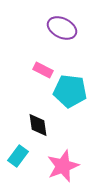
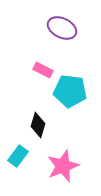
black diamond: rotated 25 degrees clockwise
